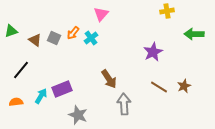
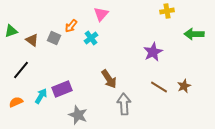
orange arrow: moved 2 px left, 7 px up
brown triangle: moved 3 px left
orange semicircle: rotated 16 degrees counterclockwise
